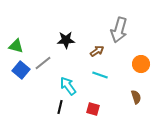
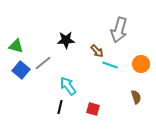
brown arrow: rotated 80 degrees clockwise
cyan line: moved 10 px right, 10 px up
